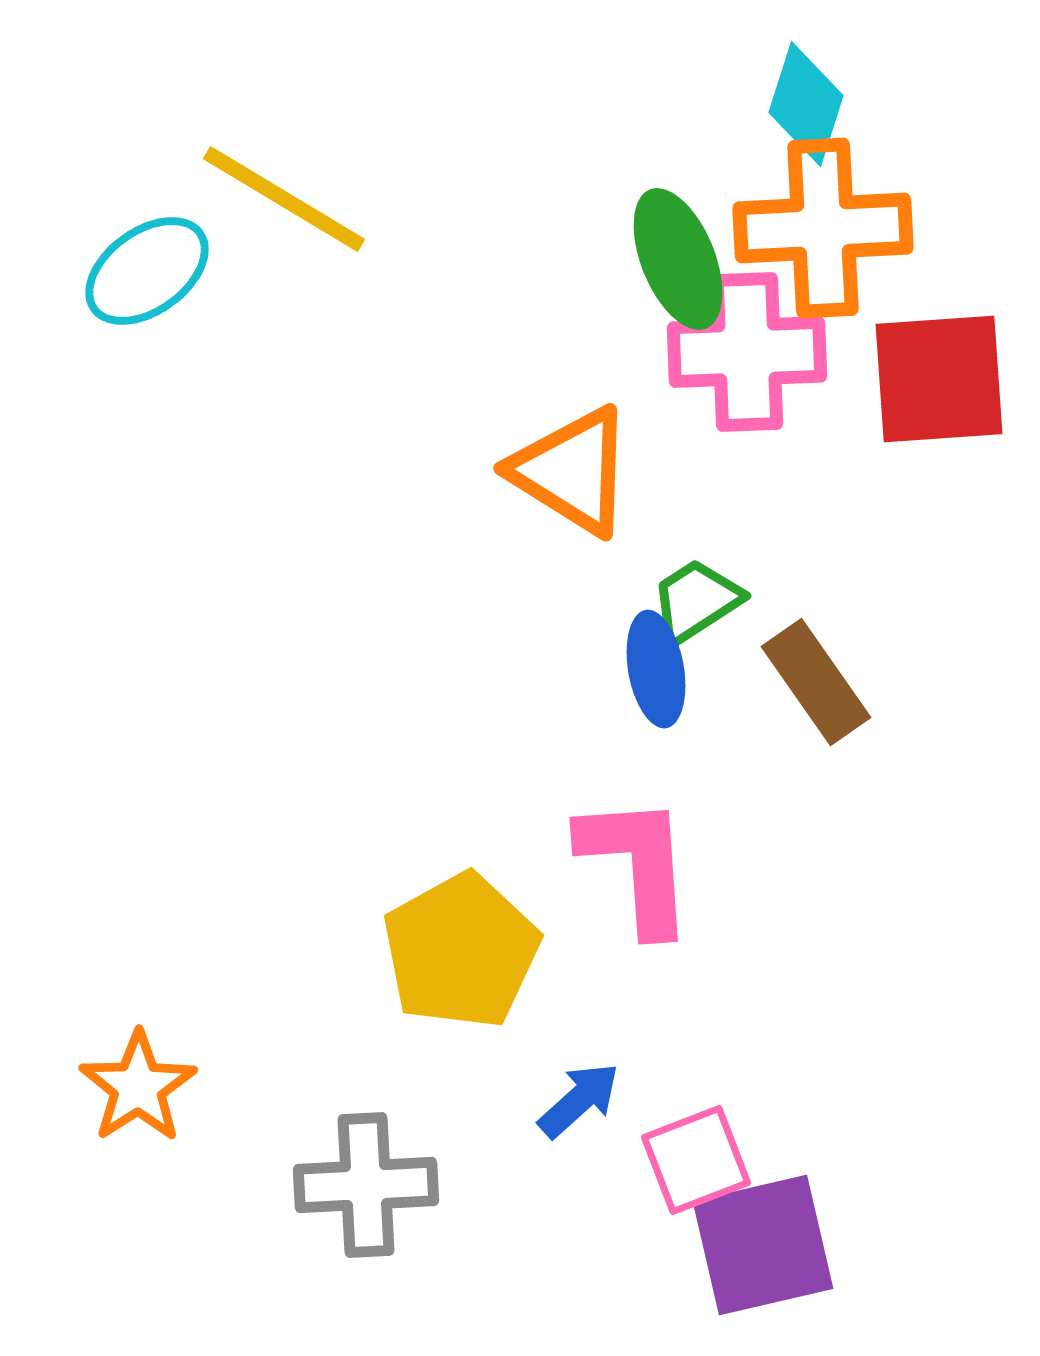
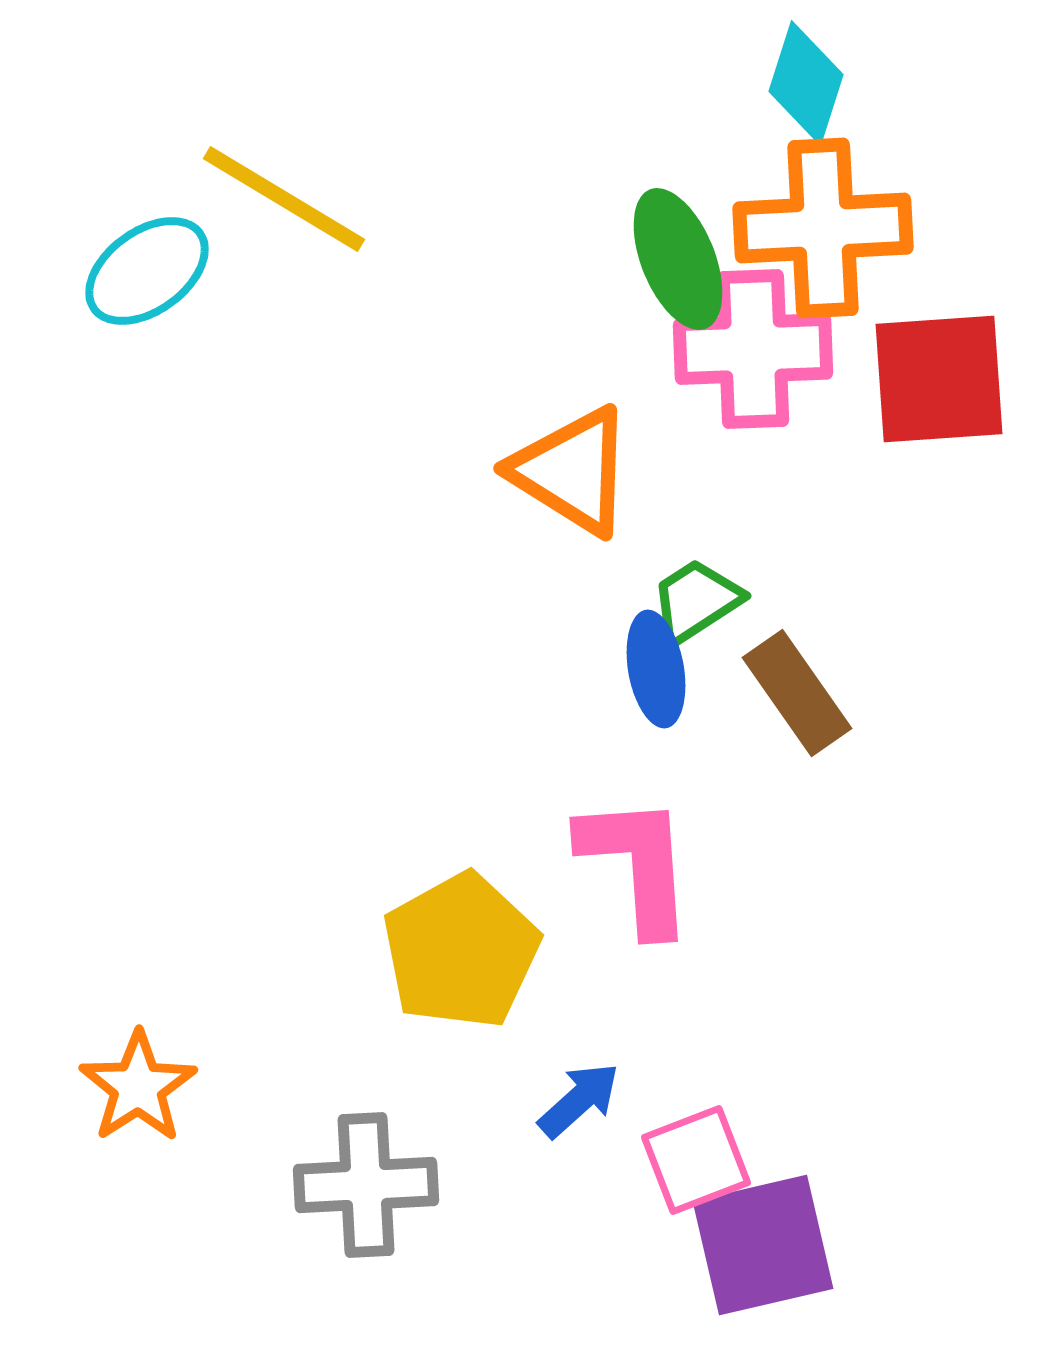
cyan diamond: moved 21 px up
pink cross: moved 6 px right, 3 px up
brown rectangle: moved 19 px left, 11 px down
